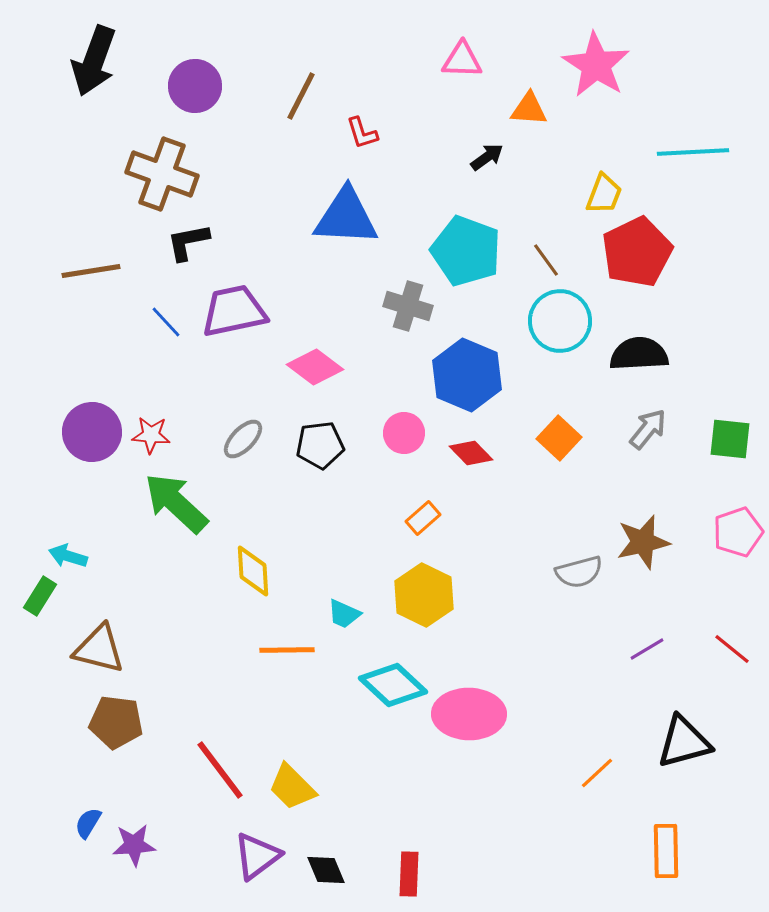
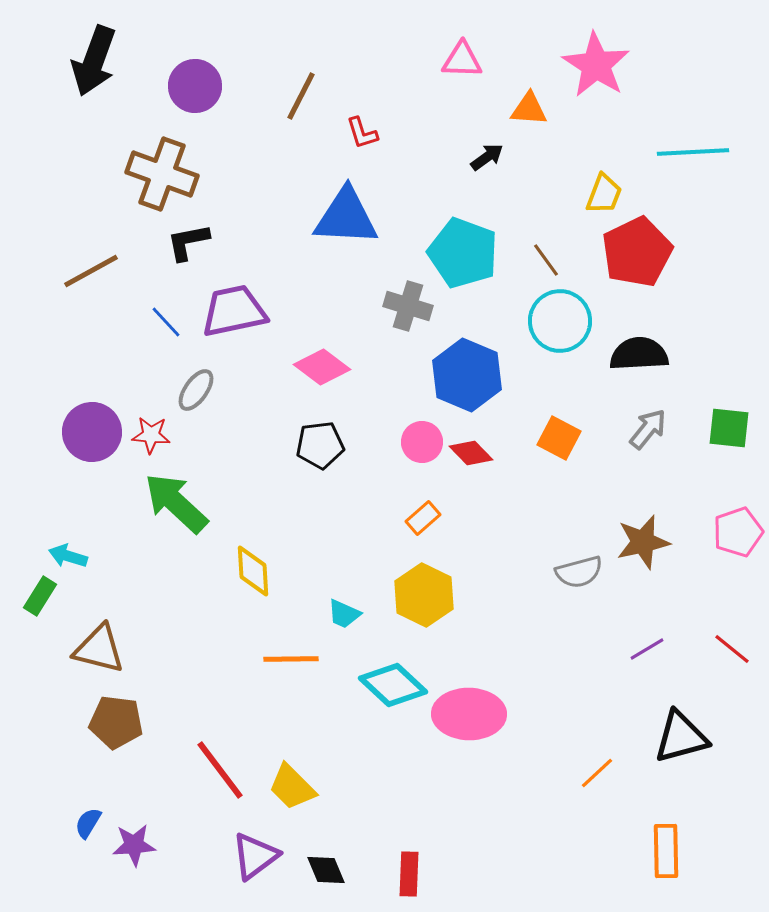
cyan pentagon at (466, 251): moved 3 px left, 2 px down
brown line at (91, 271): rotated 20 degrees counterclockwise
pink diamond at (315, 367): moved 7 px right
pink circle at (404, 433): moved 18 px right, 9 px down
orange square at (559, 438): rotated 15 degrees counterclockwise
gray ellipse at (243, 439): moved 47 px left, 49 px up; rotated 9 degrees counterclockwise
green square at (730, 439): moved 1 px left, 11 px up
orange line at (287, 650): moved 4 px right, 9 px down
black triangle at (684, 742): moved 3 px left, 5 px up
purple triangle at (257, 856): moved 2 px left
